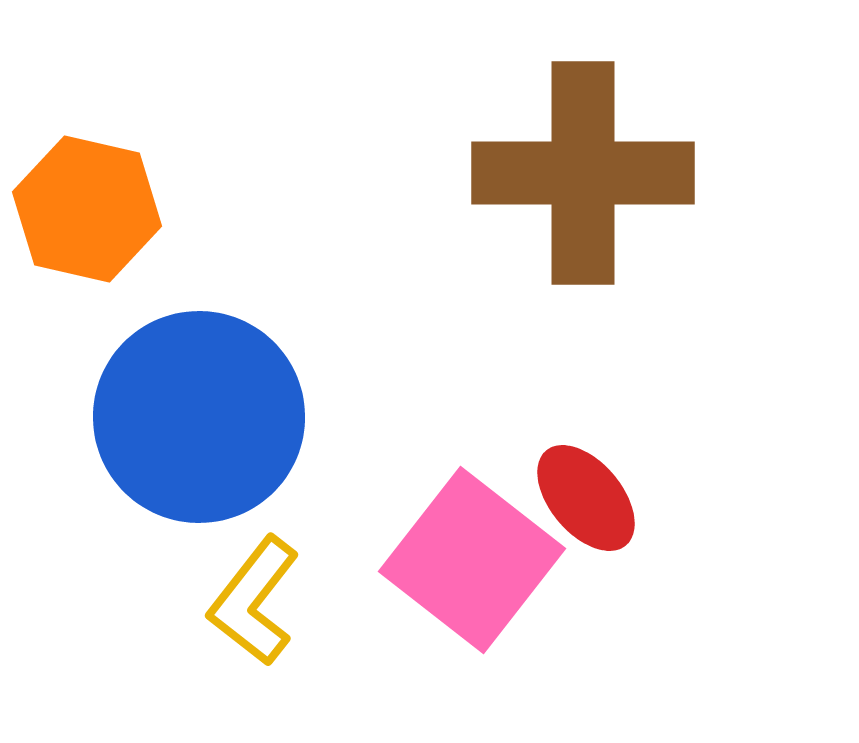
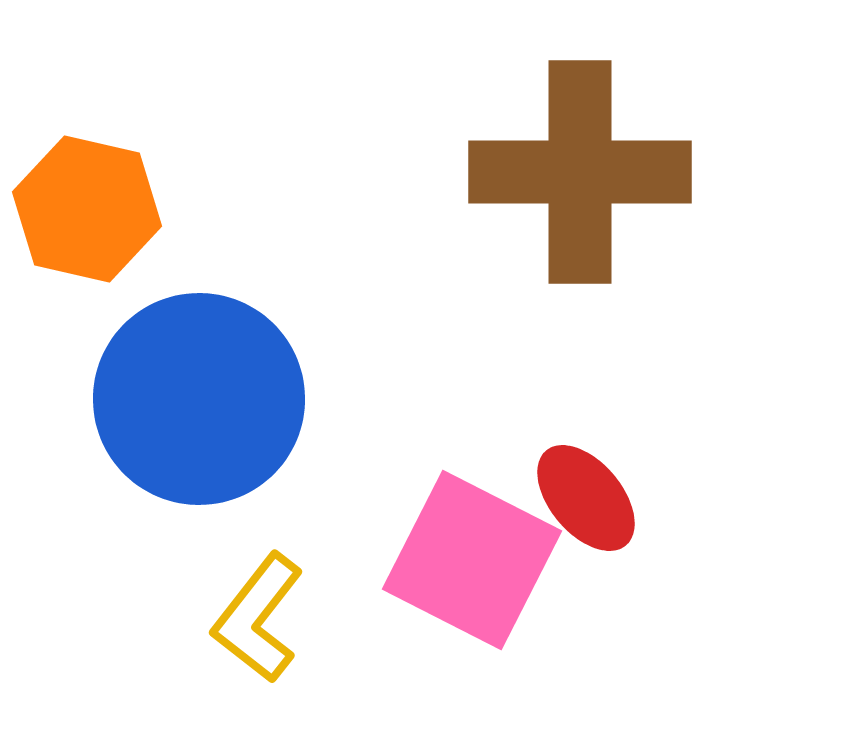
brown cross: moved 3 px left, 1 px up
blue circle: moved 18 px up
pink square: rotated 11 degrees counterclockwise
yellow L-shape: moved 4 px right, 17 px down
